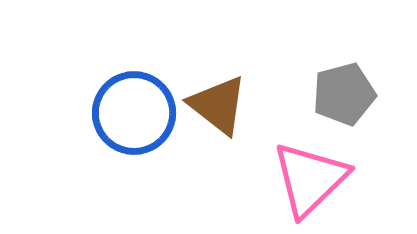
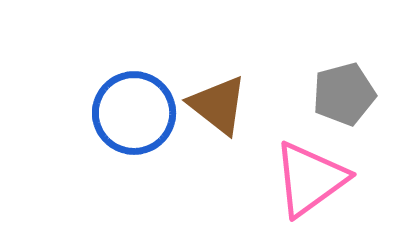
pink triangle: rotated 8 degrees clockwise
